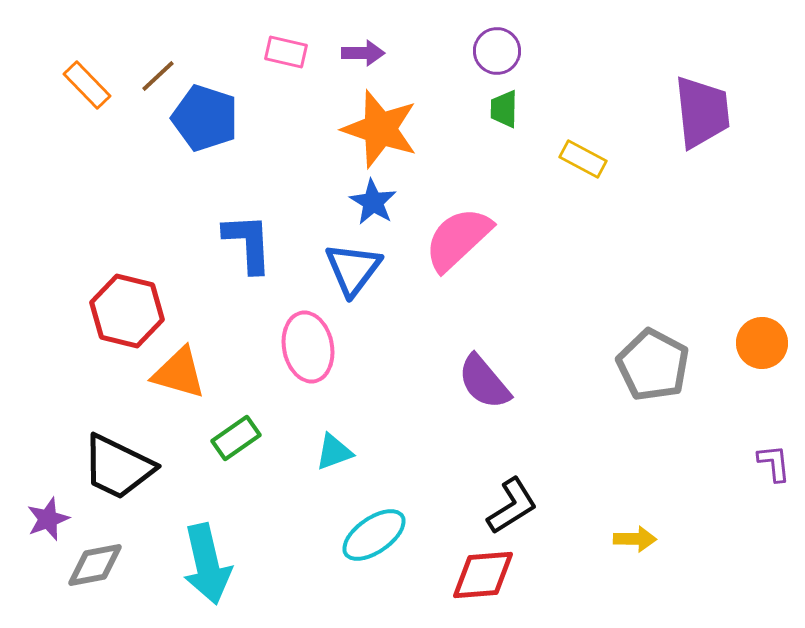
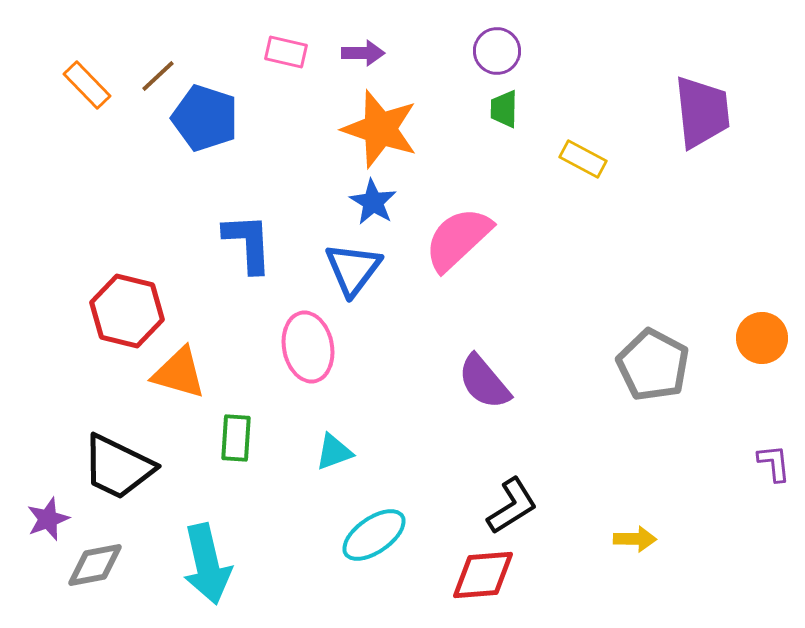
orange circle: moved 5 px up
green rectangle: rotated 51 degrees counterclockwise
